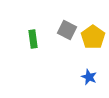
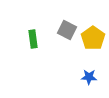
yellow pentagon: moved 1 px down
blue star: rotated 21 degrees counterclockwise
